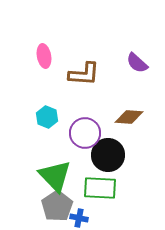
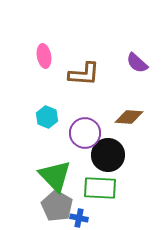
gray pentagon: rotated 8 degrees counterclockwise
